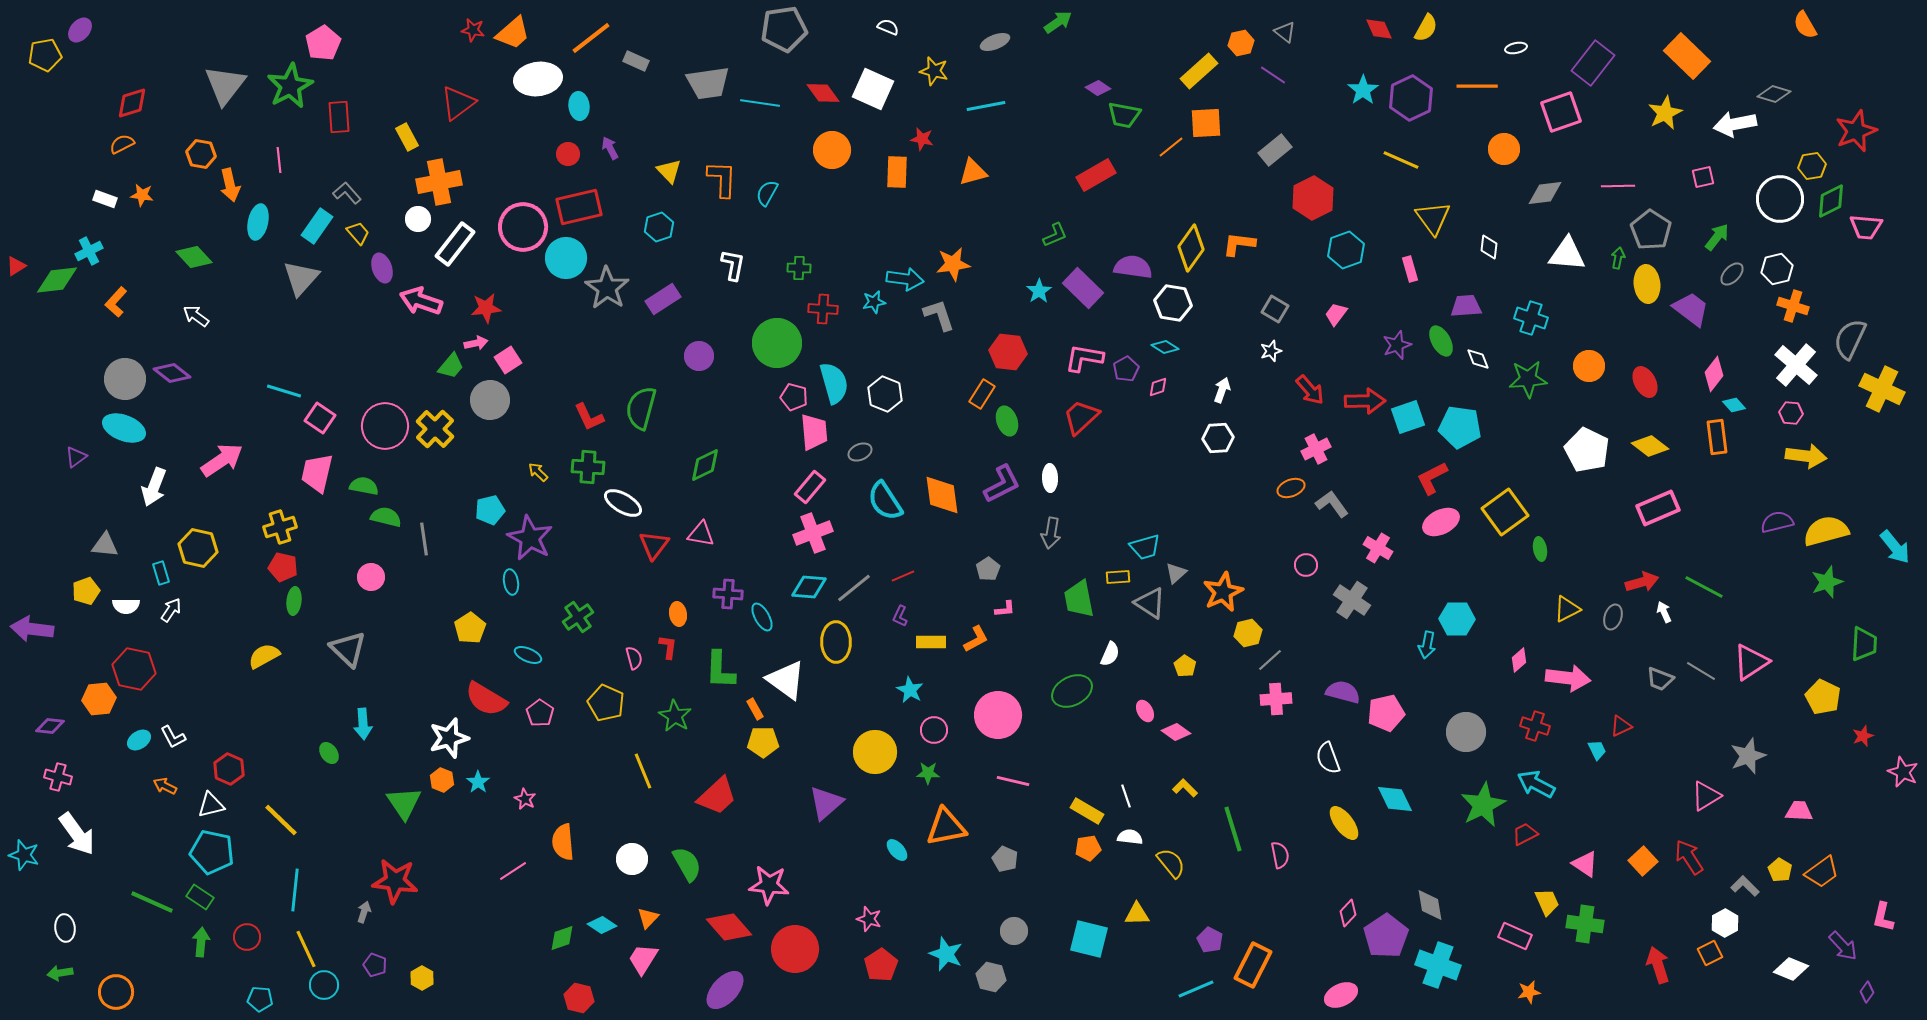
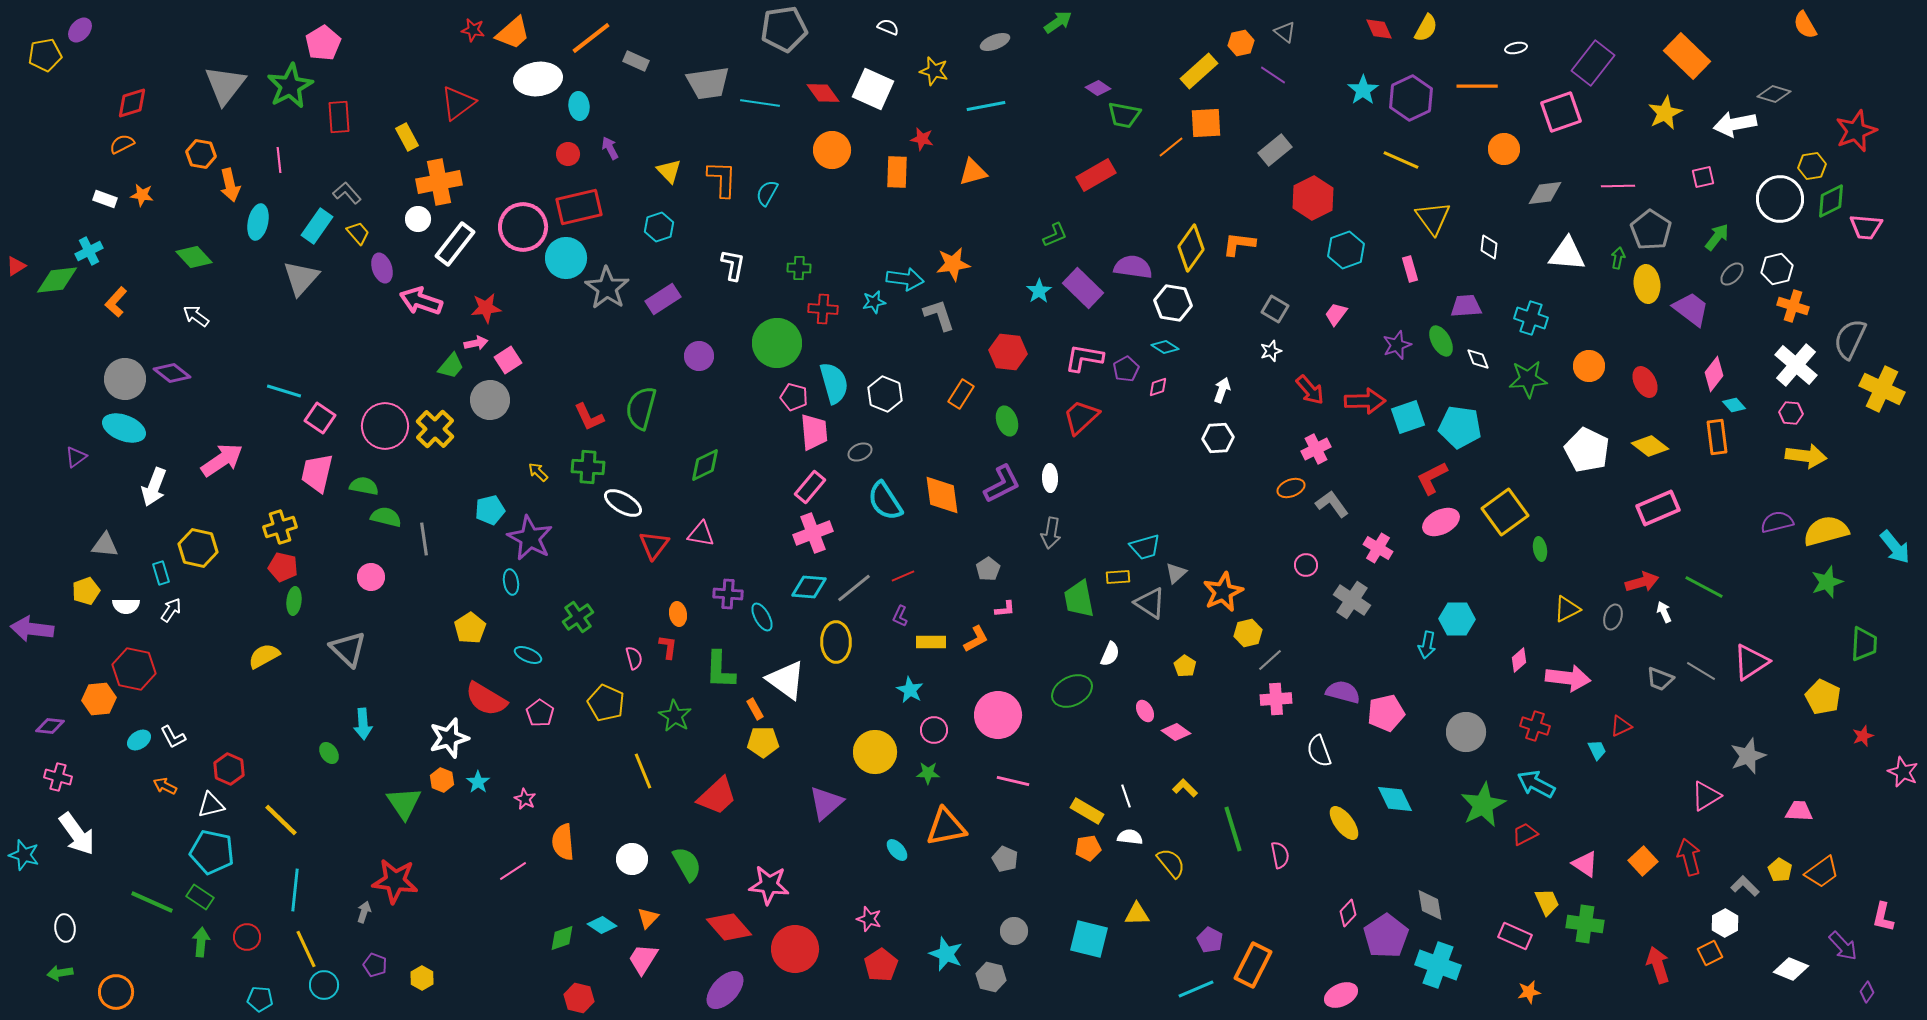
orange rectangle at (982, 394): moved 21 px left
white semicircle at (1328, 758): moved 9 px left, 7 px up
red arrow at (1689, 857): rotated 18 degrees clockwise
